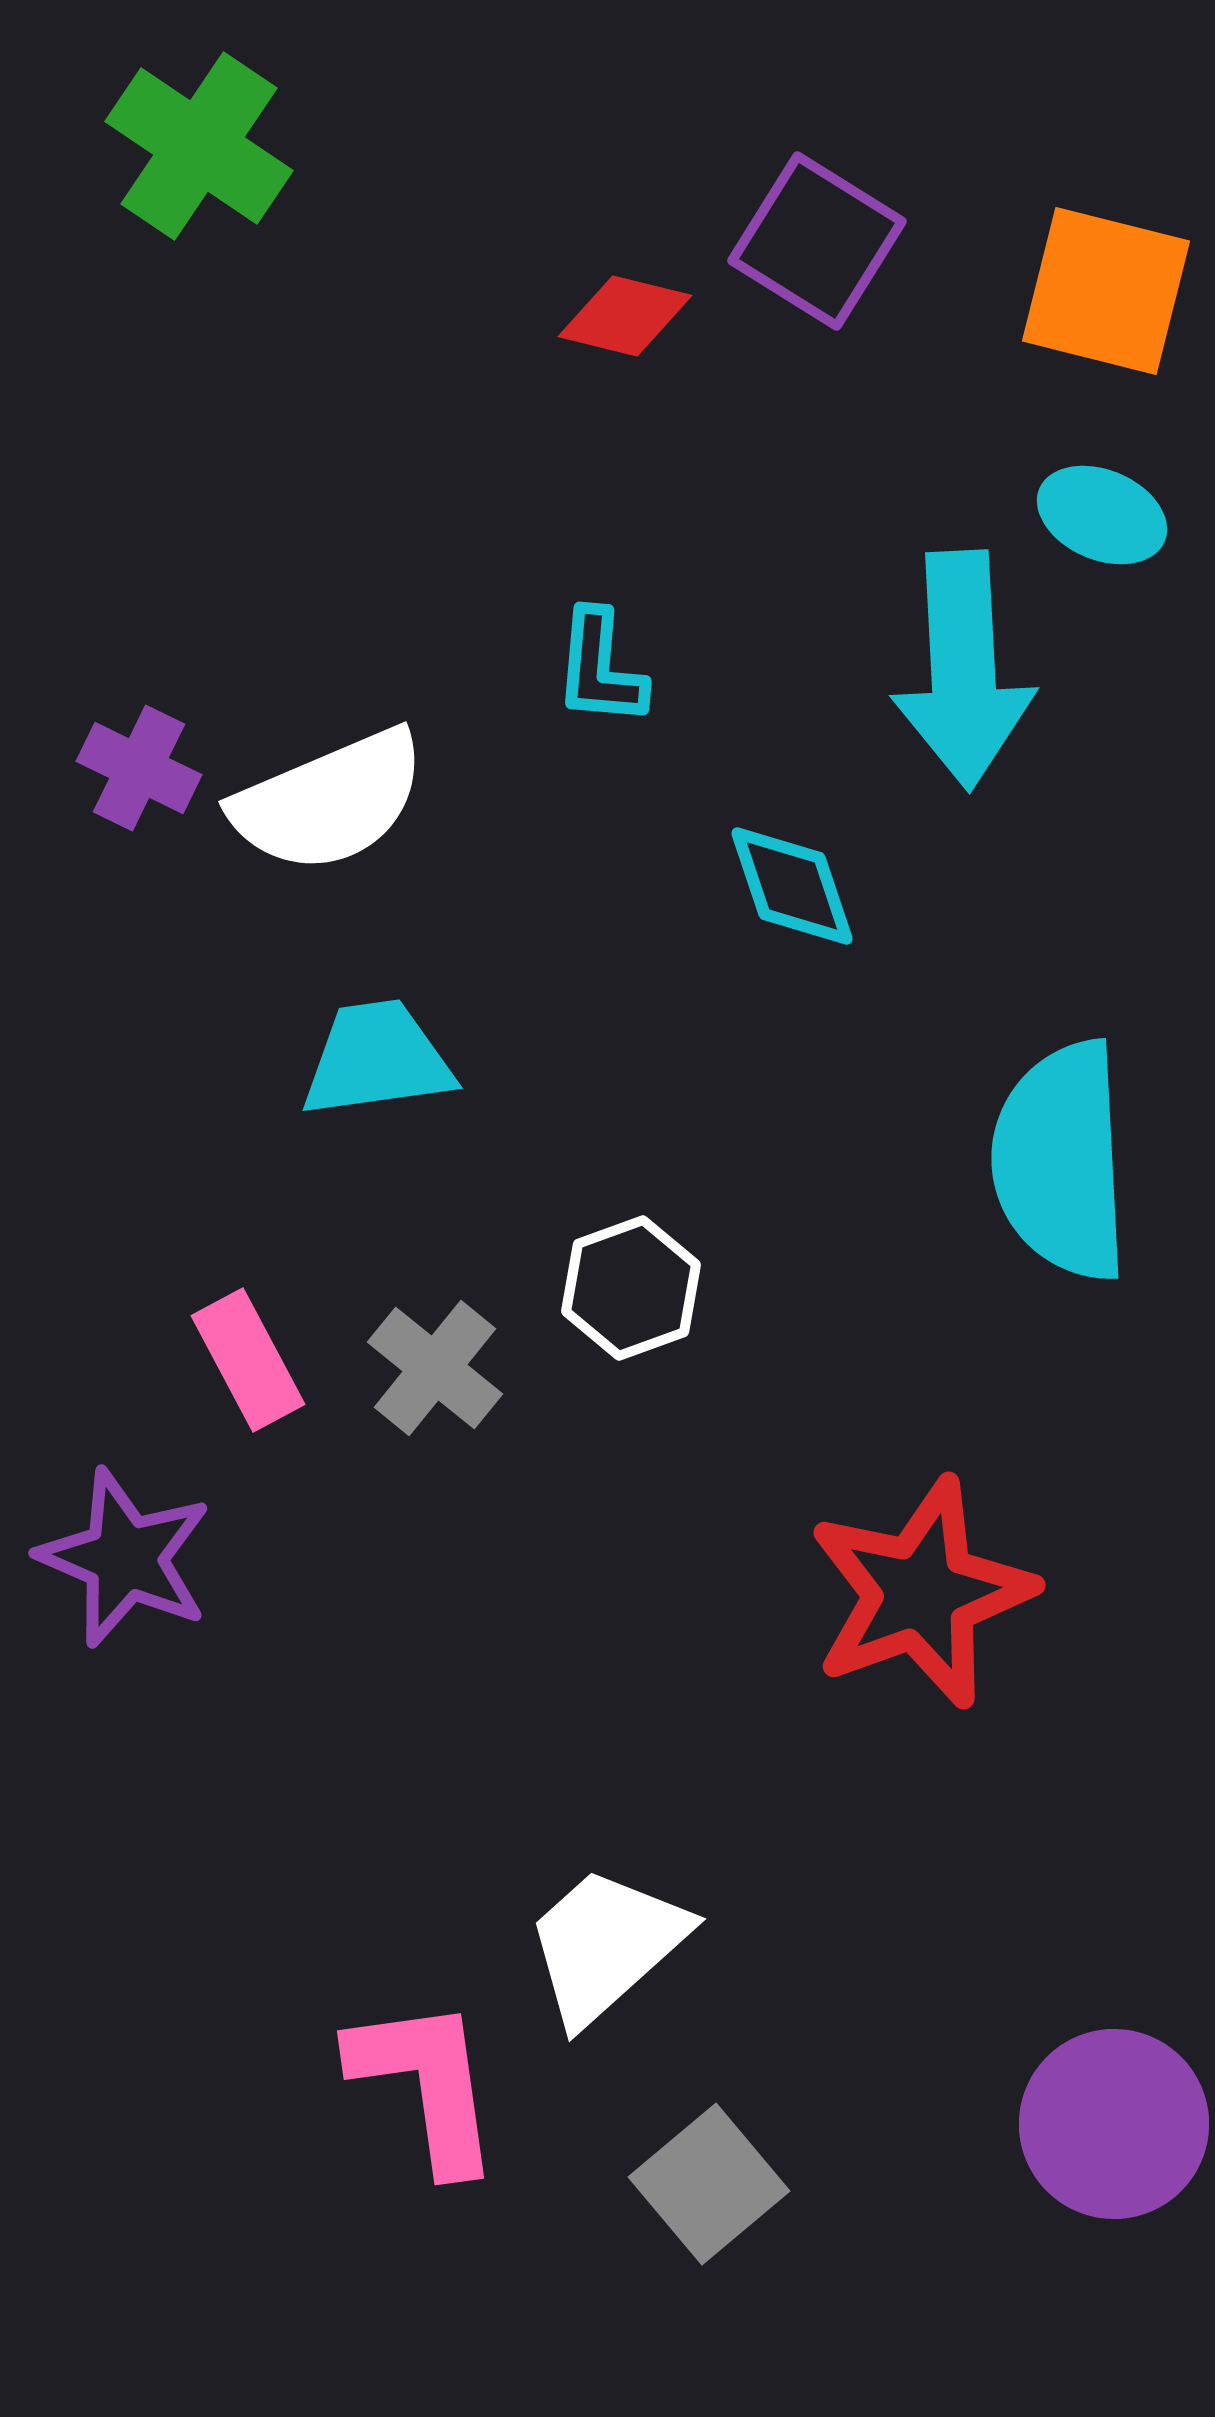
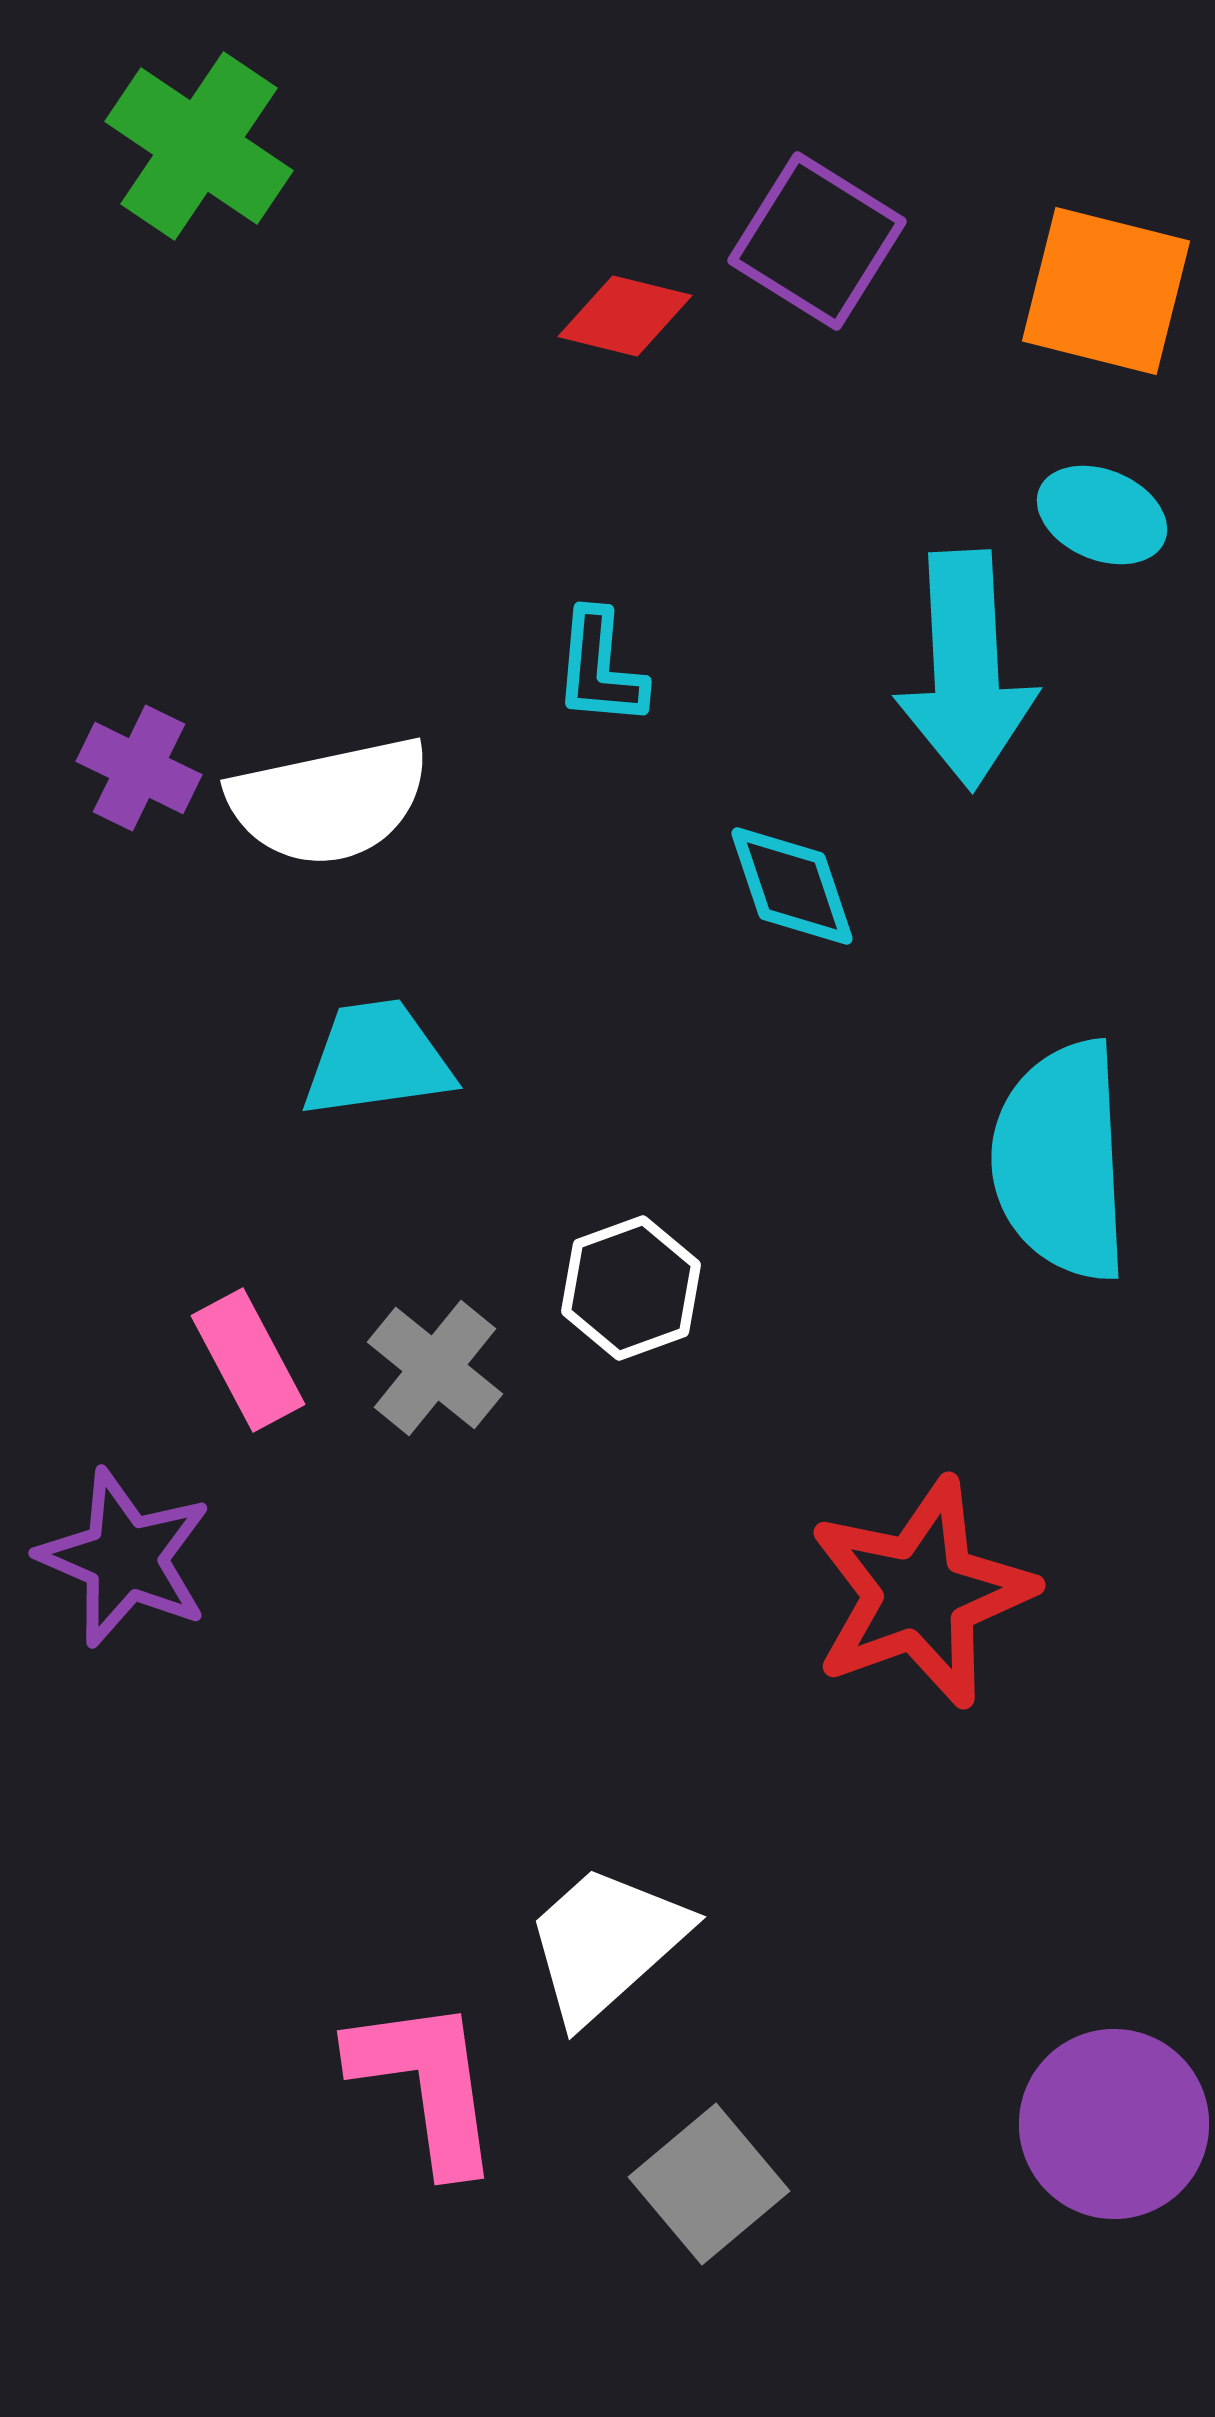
cyan arrow: moved 3 px right
white semicircle: rotated 11 degrees clockwise
white trapezoid: moved 2 px up
